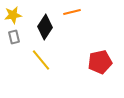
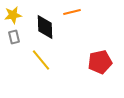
black diamond: rotated 35 degrees counterclockwise
